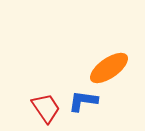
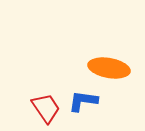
orange ellipse: rotated 45 degrees clockwise
